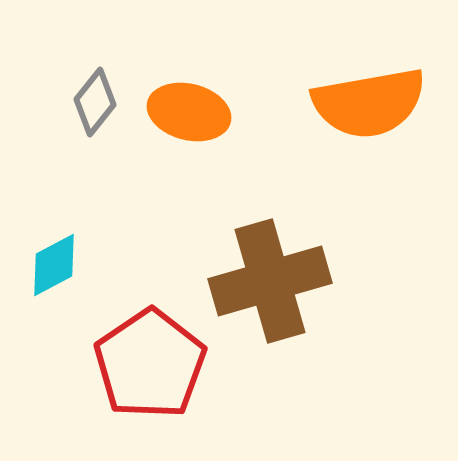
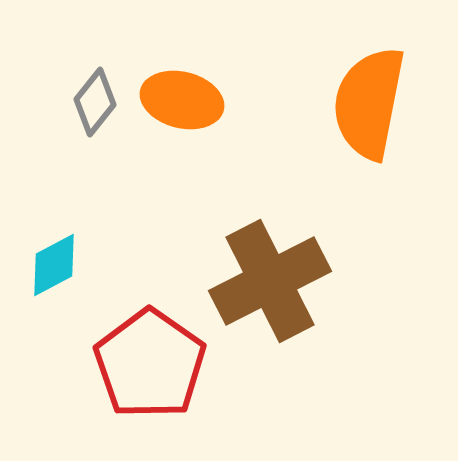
orange semicircle: rotated 111 degrees clockwise
orange ellipse: moved 7 px left, 12 px up
brown cross: rotated 11 degrees counterclockwise
red pentagon: rotated 3 degrees counterclockwise
